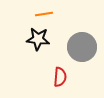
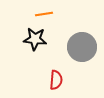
black star: moved 3 px left
red semicircle: moved 4 px left, 3 px down
